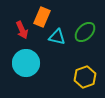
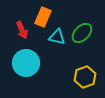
orange rectangle: moved 1 px right
green ellipse: moved 3 px left, 1 px down
